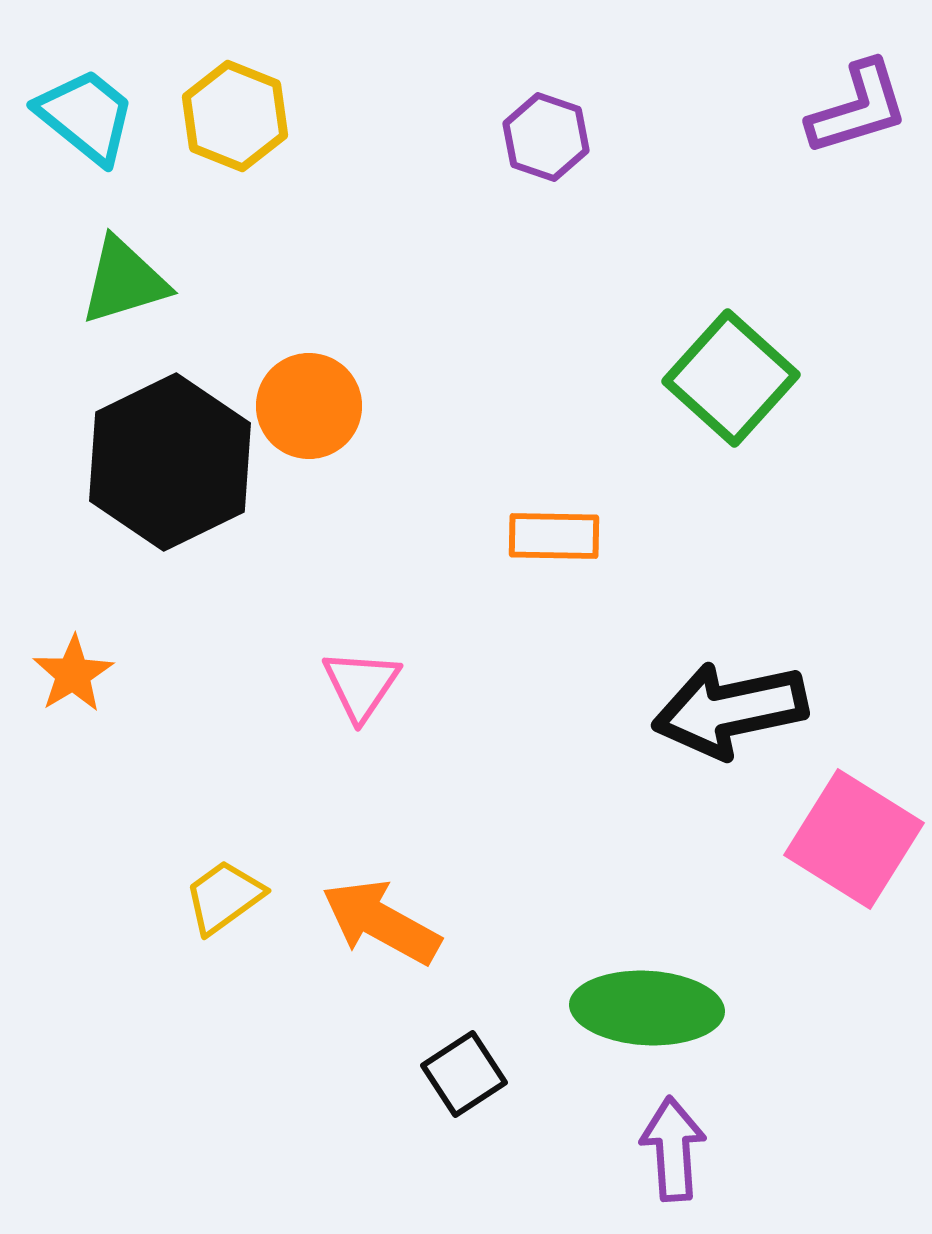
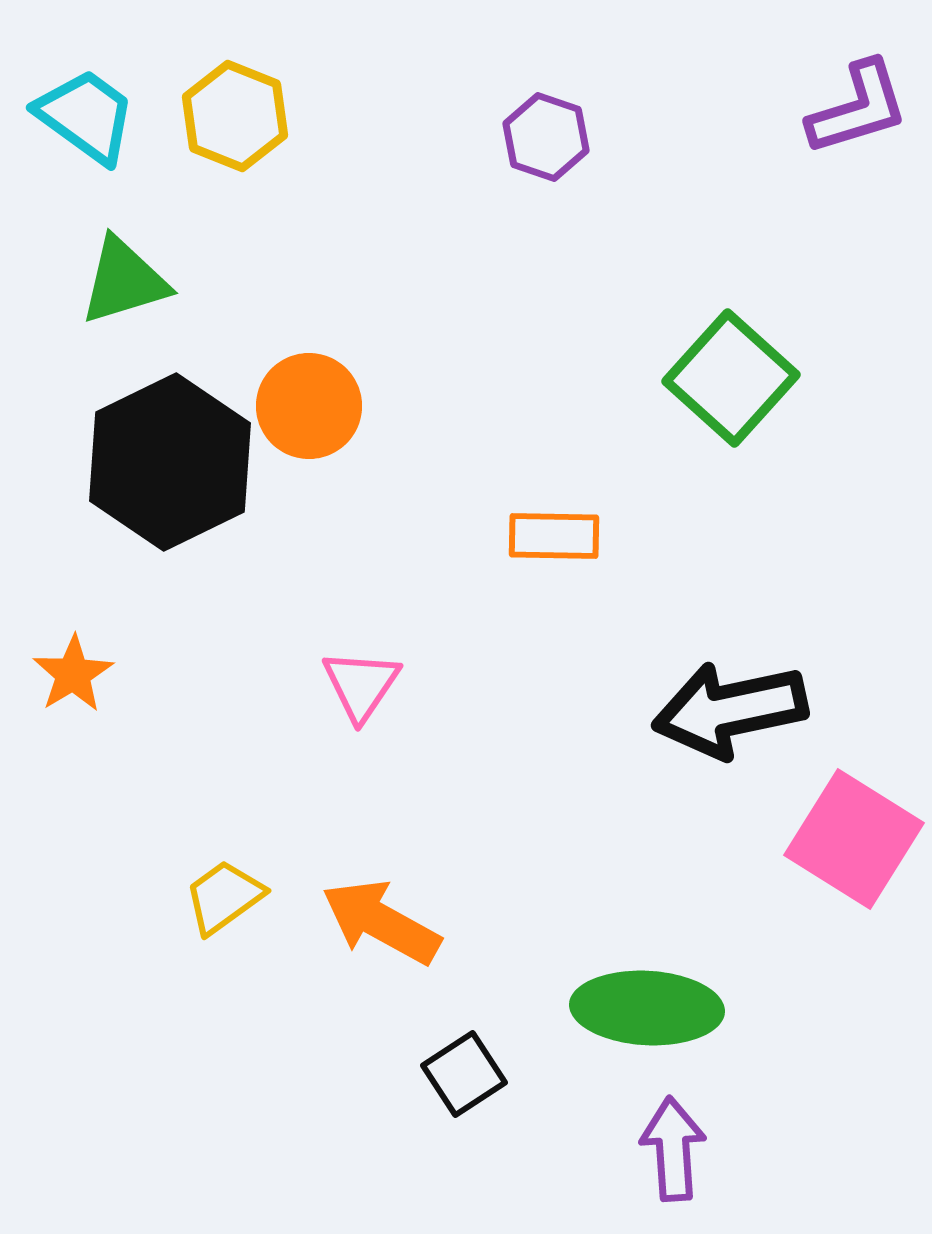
cyan trapezoid: rotated 3 degrees counterclockwise
